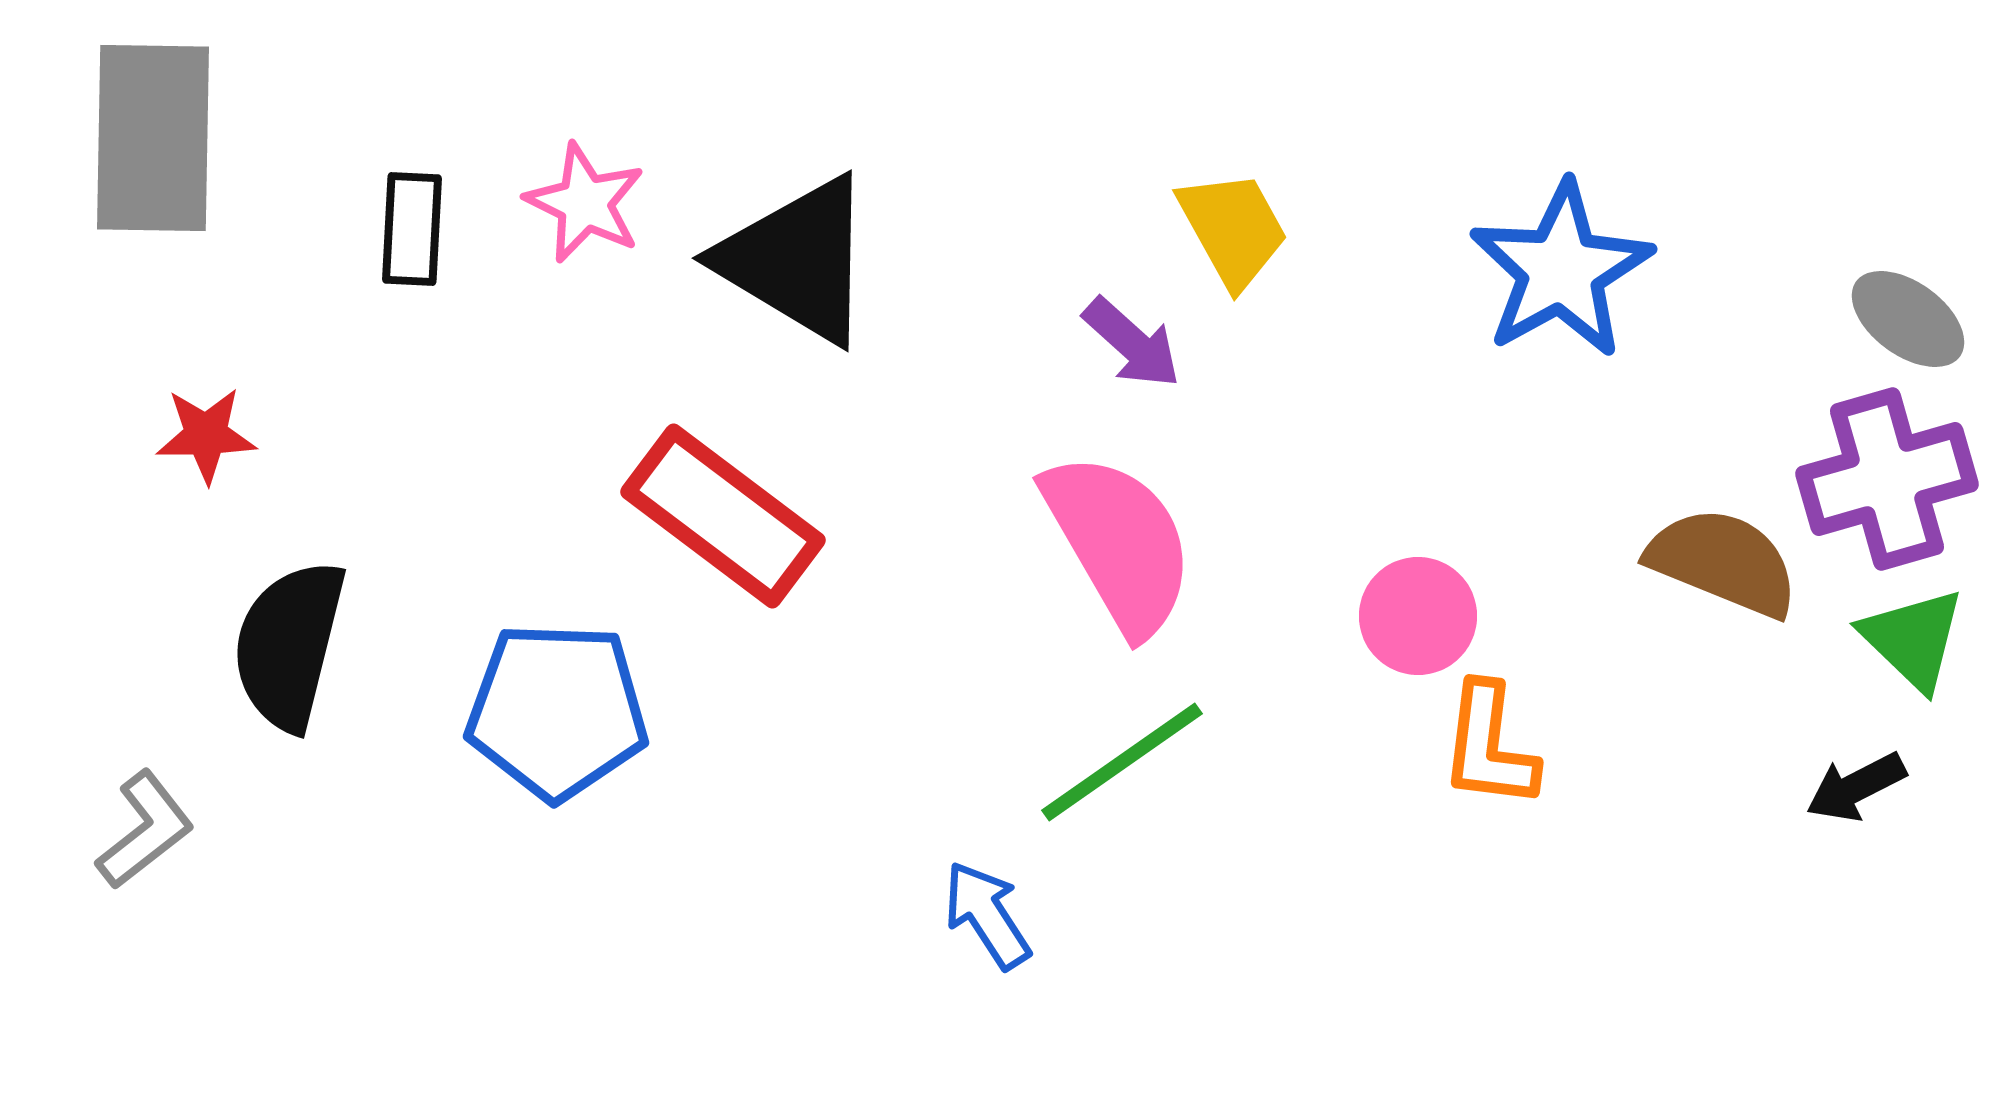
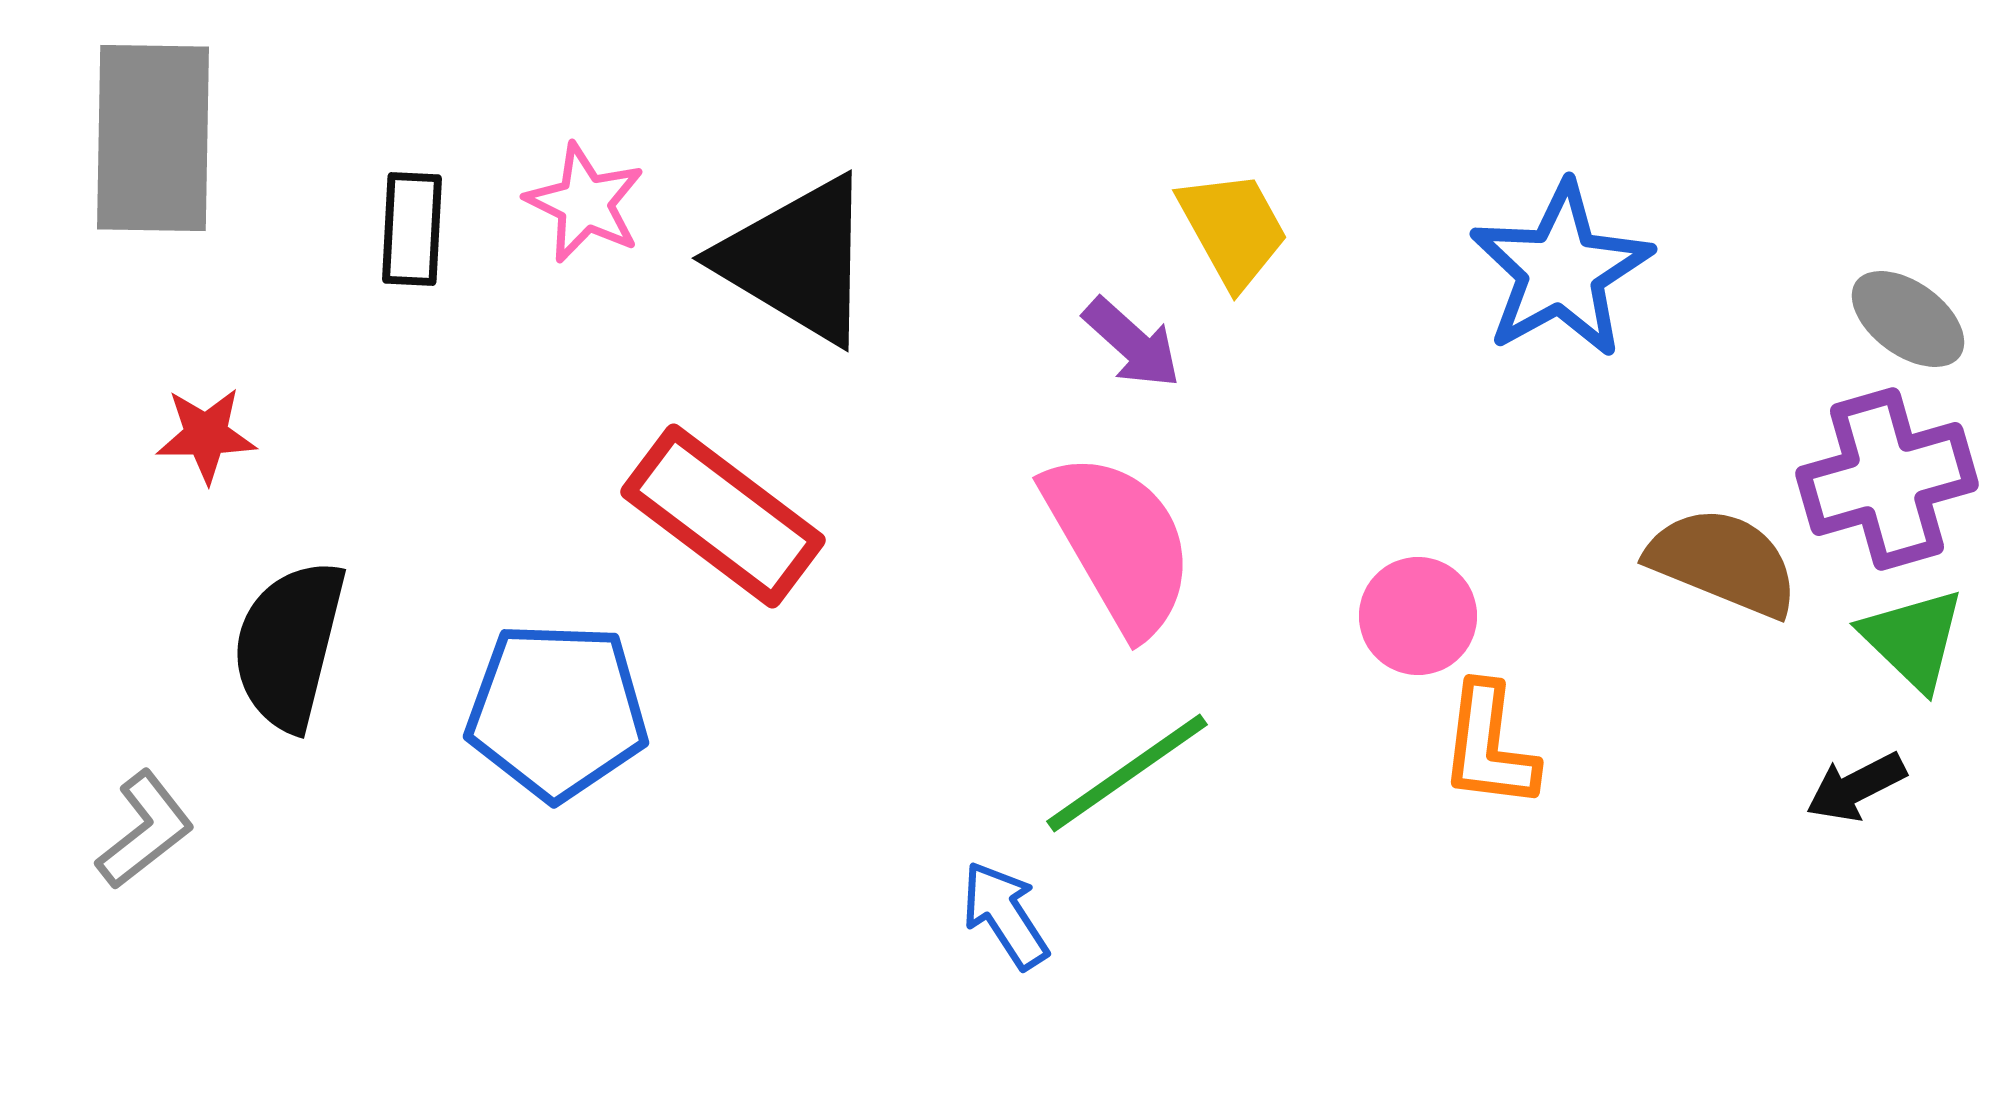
green line: moved 5 px right, 11 px down
blue arrow: moved 18 px right
